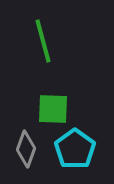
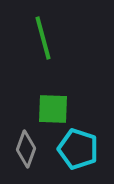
green line: moved 3 px up
cyan pentagon: moved 3 px right; rotated 18 degrees counterclockwise
